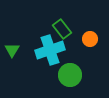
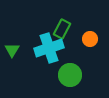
green rectangle: rotated 66 degrees clockwise
cyan cross: moved 1 px left, 2 px up
